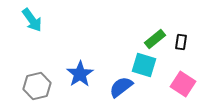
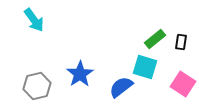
cyan arrow: moved 2 px right
cyan square: moved 1 px right, 2 px down
